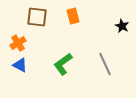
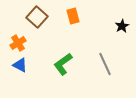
brown square: rotated 35 degrees clockwise
black star: rotated 16 degrees clockwise
